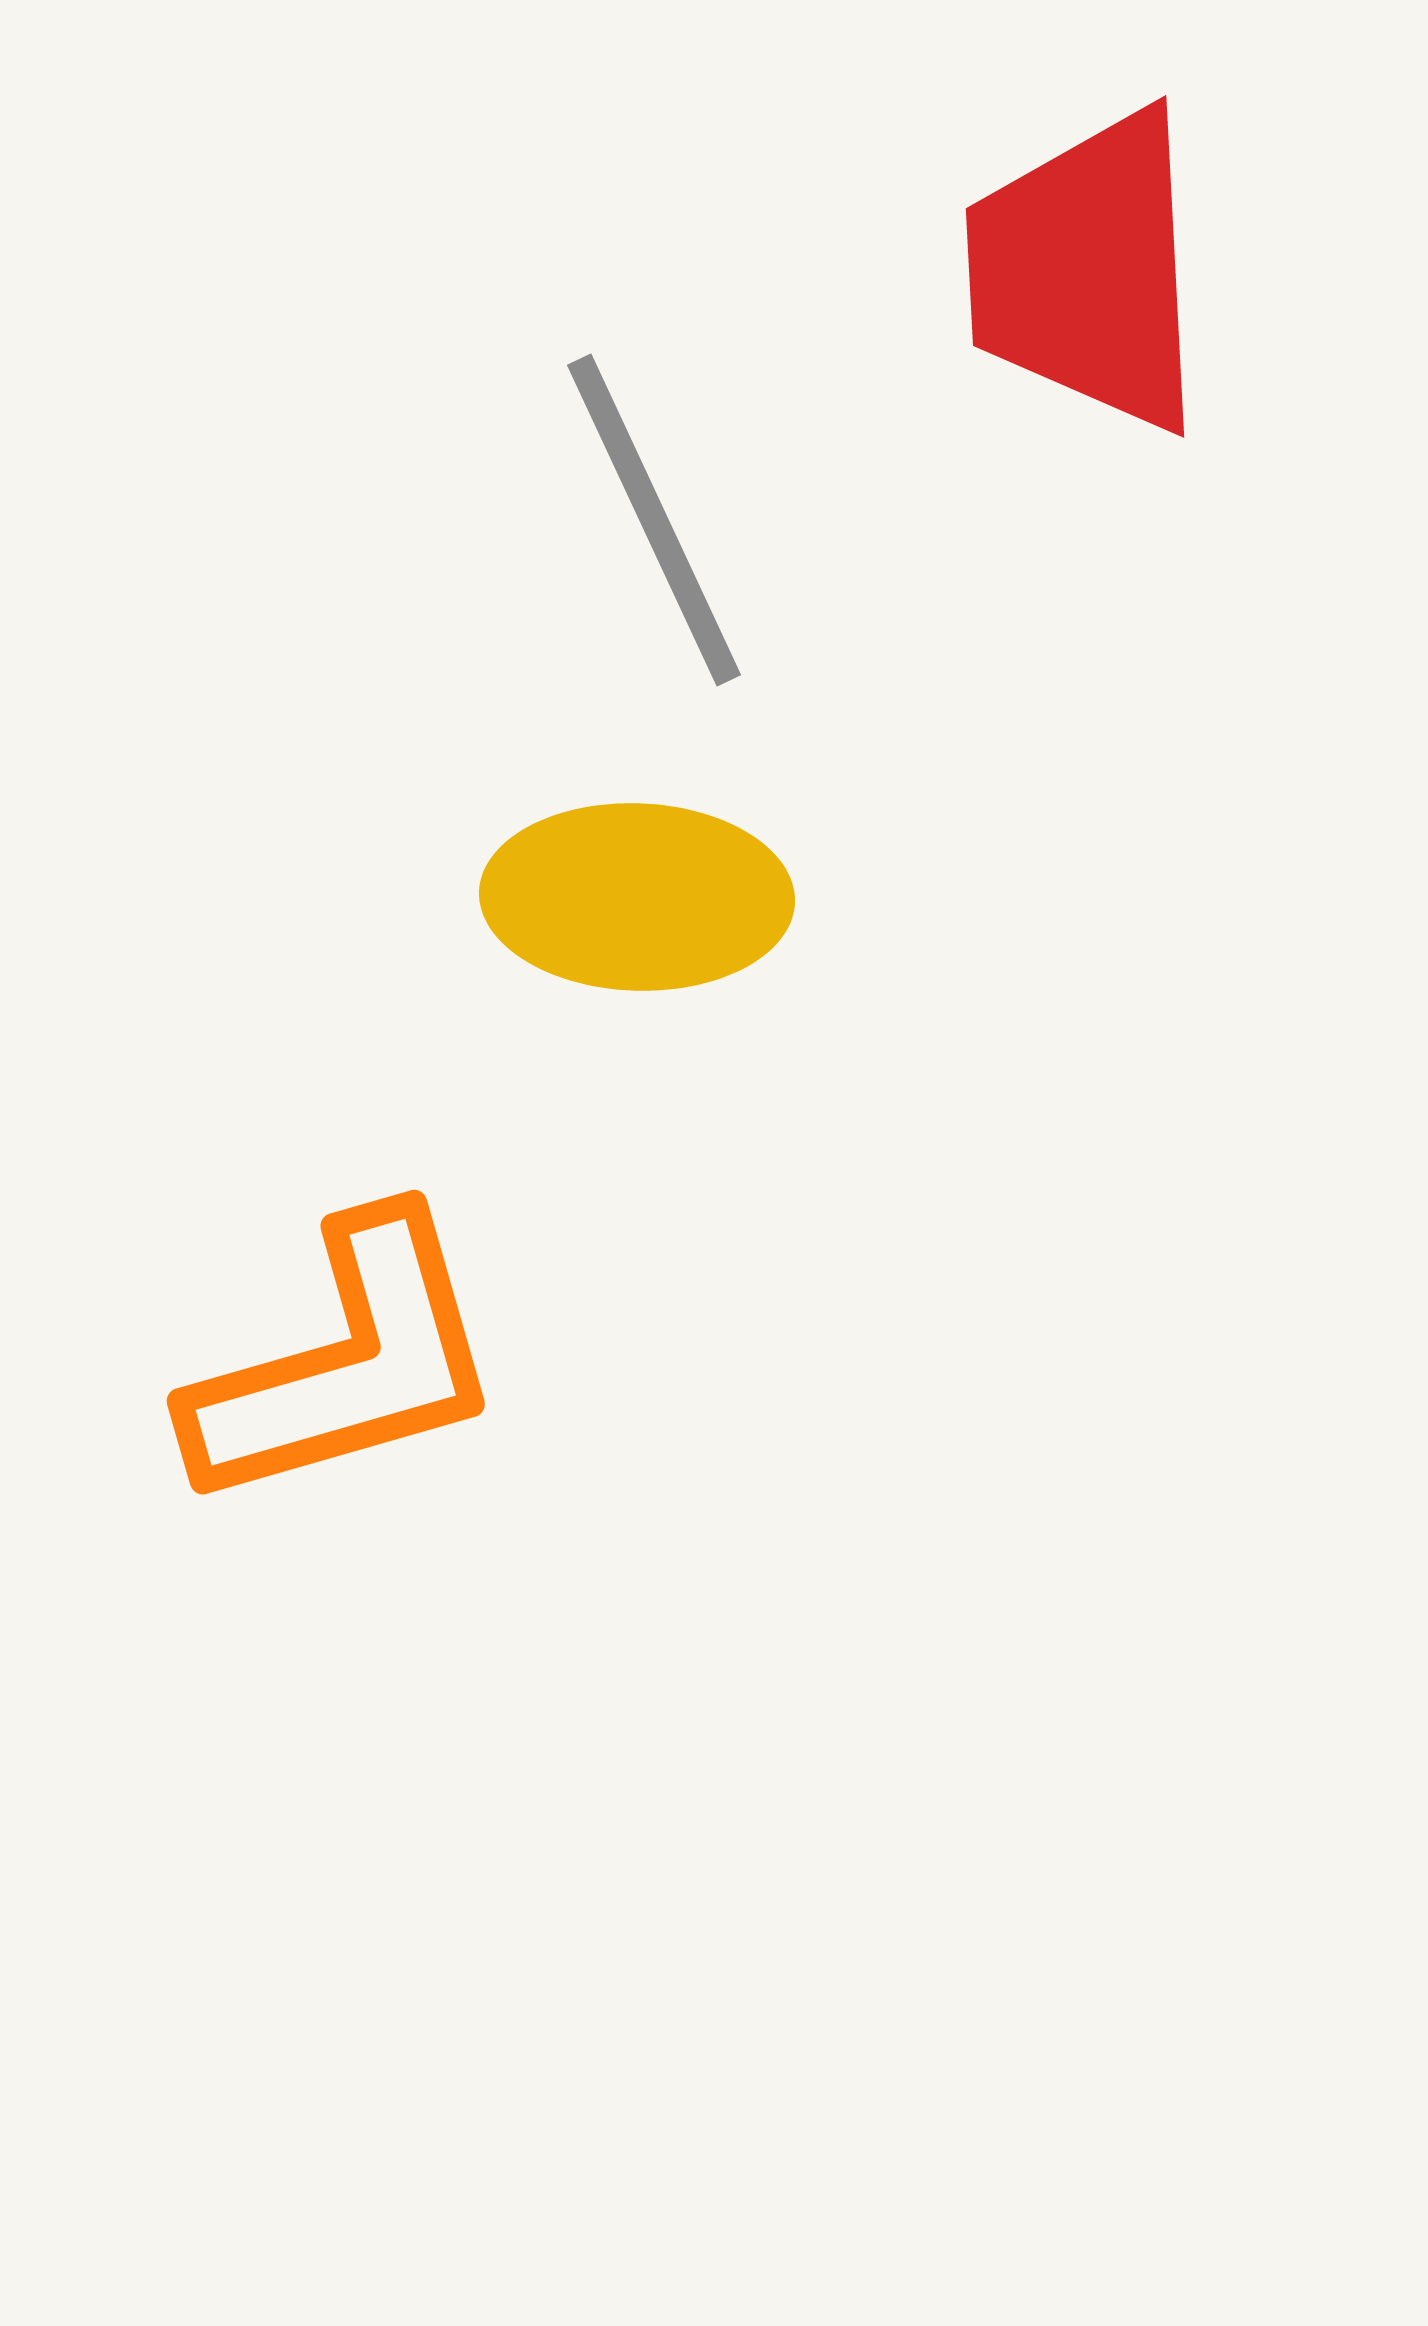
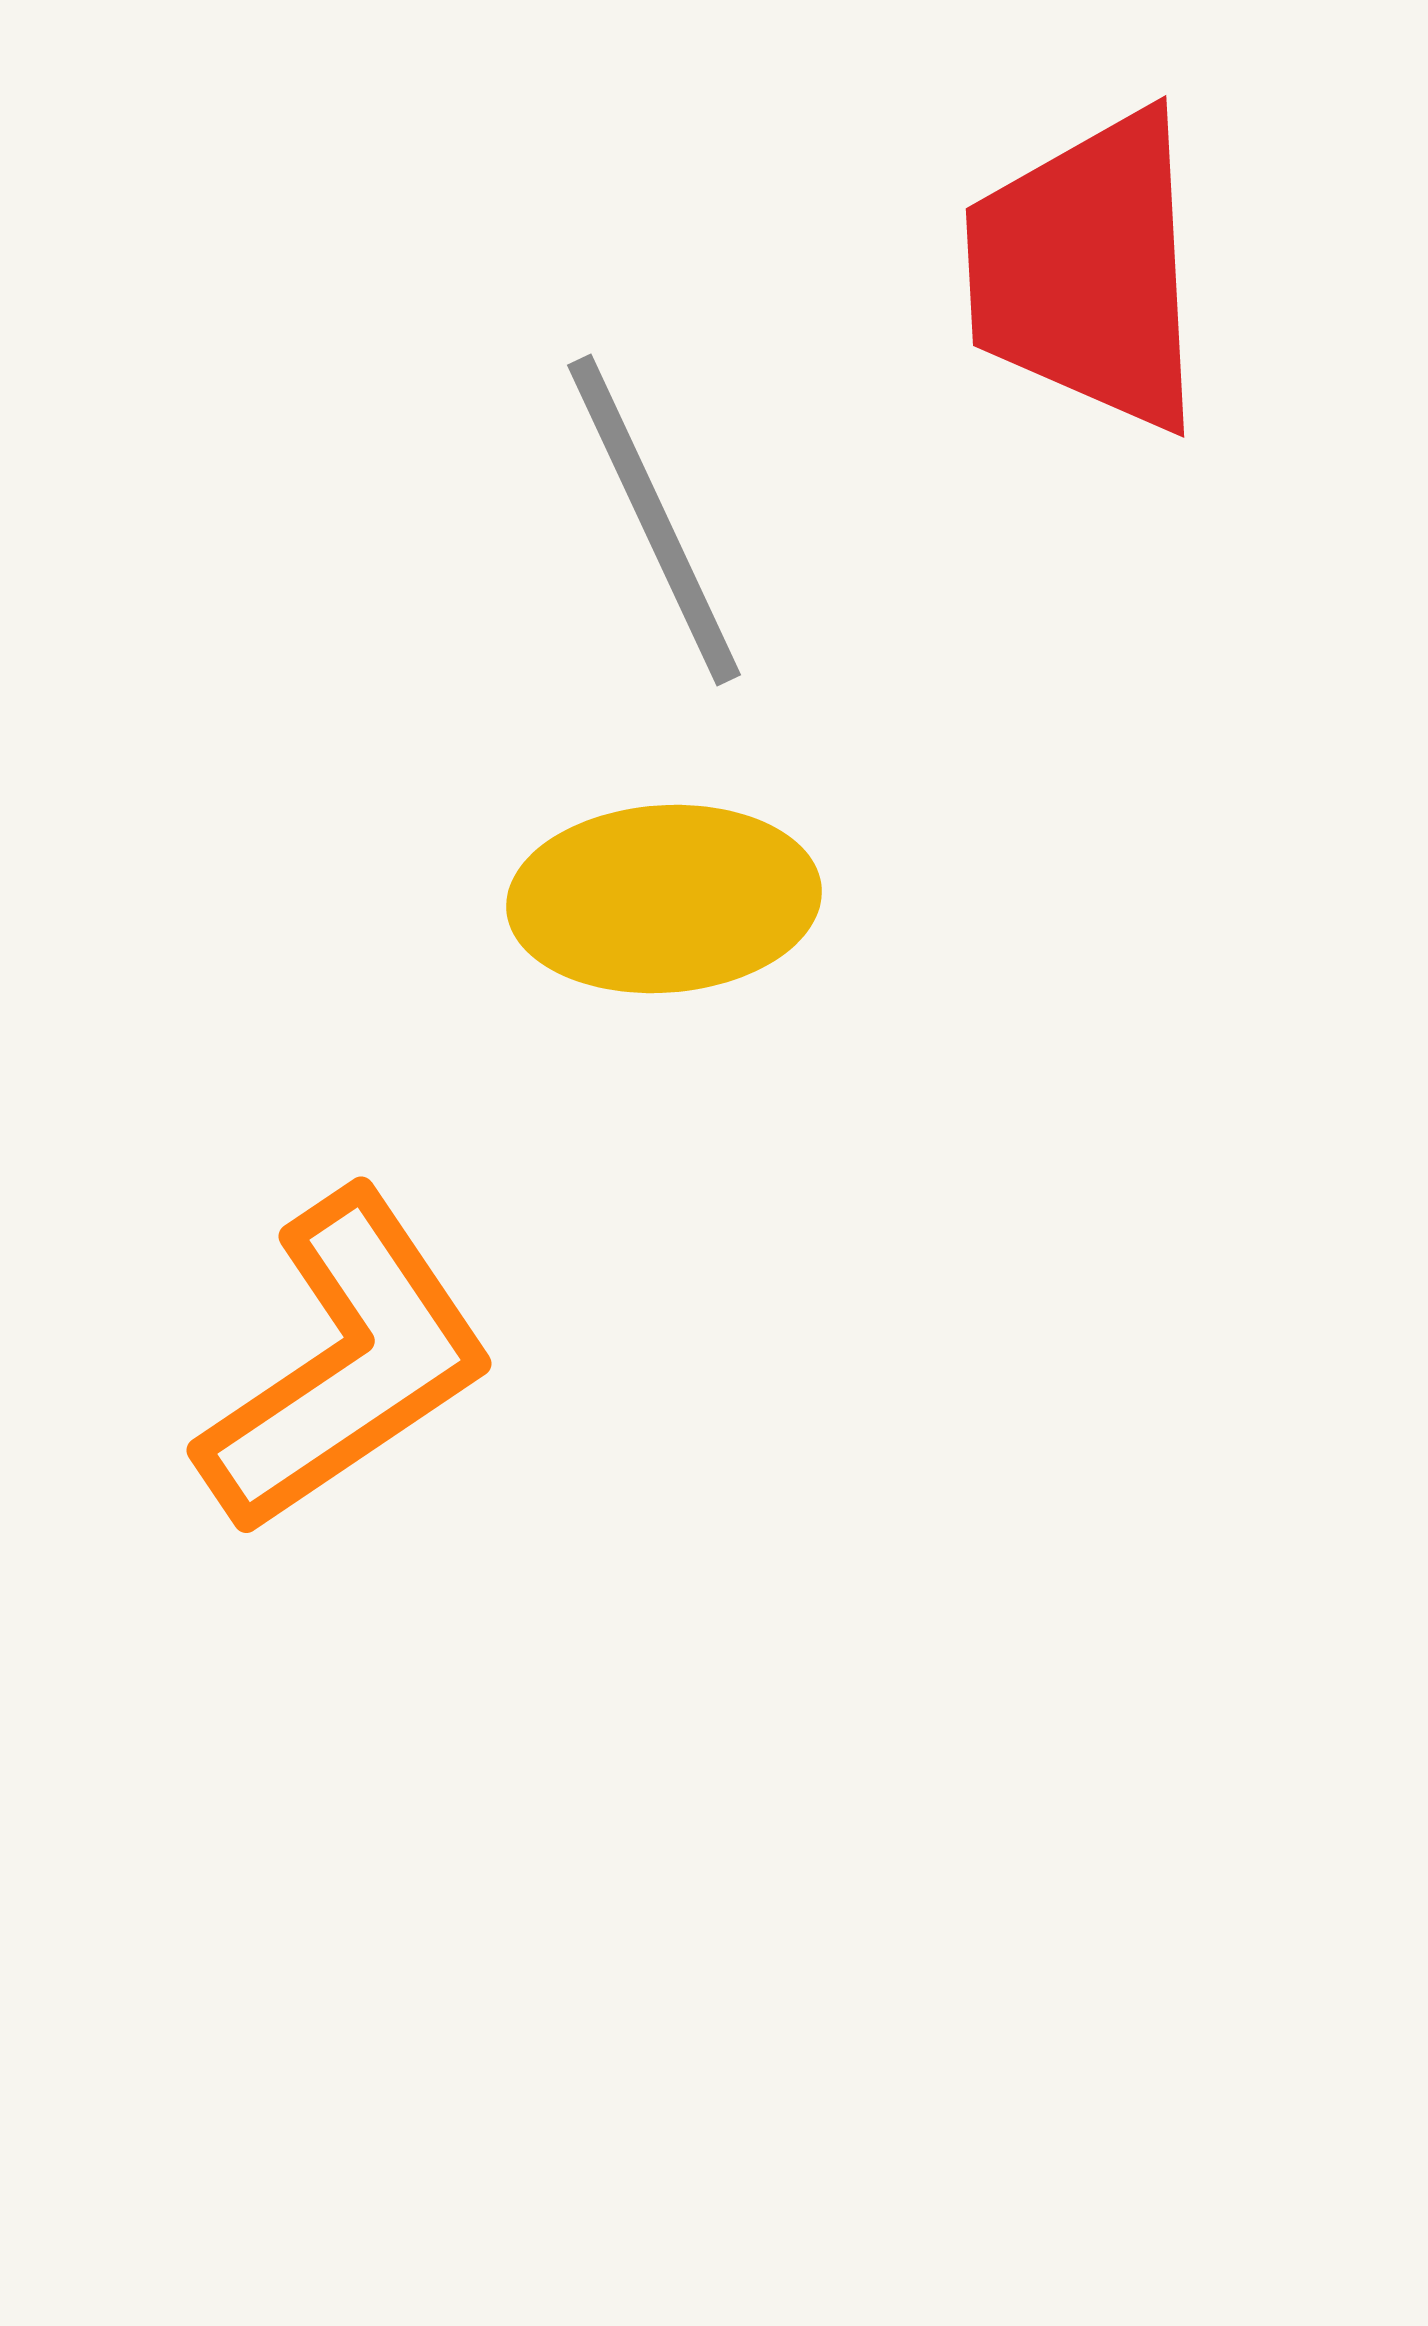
yellow ellipse: moved 27 px right, 2 px down; rotated 6 degrees counterclockwise
orange L-shape: rotated 18 degrees counterclockwise
